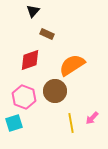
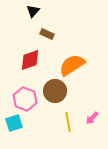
pink hexagon: moved 1 px right, 2 px down
yellow line: moved 3 px left, 1 px up
